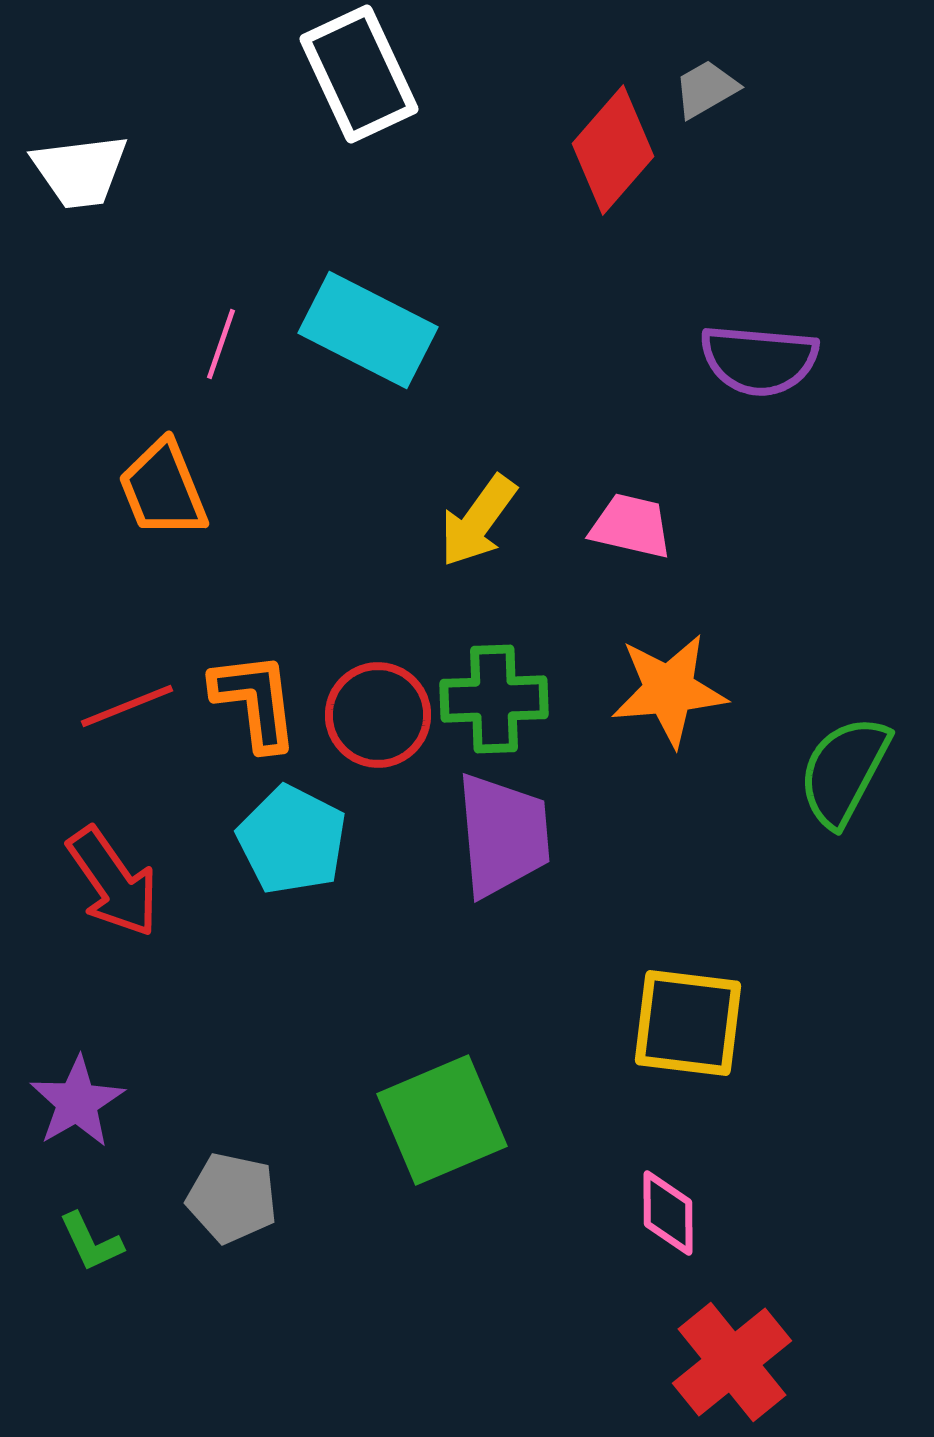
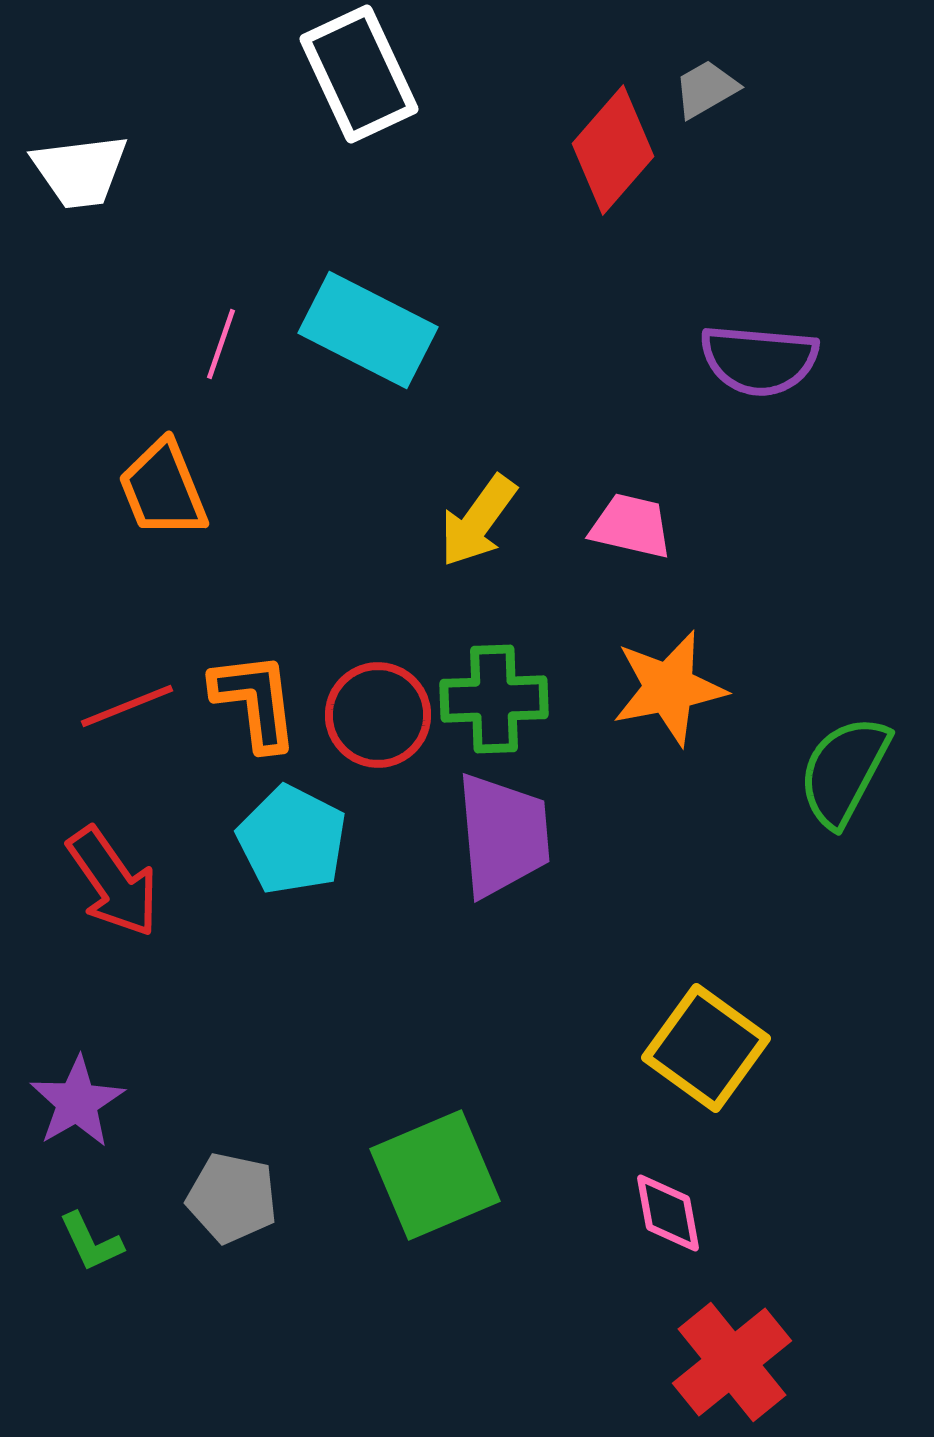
orange star: moved 2 px up; rotated 6 degrees counterclockwise
yellow square: moved 18 px right, 25 px down; rotated 29 degrees clockwise
green square: moved 7 px left, 55 px down
pink diamond: rotated 10 degrees counterclockwise
